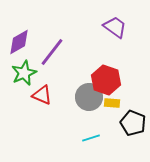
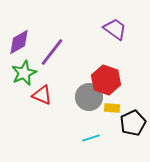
purple trapezoid: moved 2 px down
yellow rectangle: moved 5 px down
black pentagon: rotated 25 degrees clockwise
